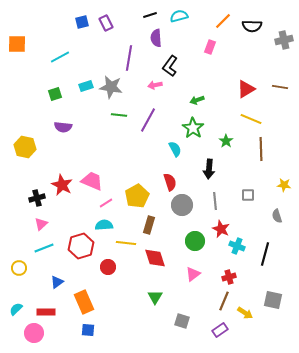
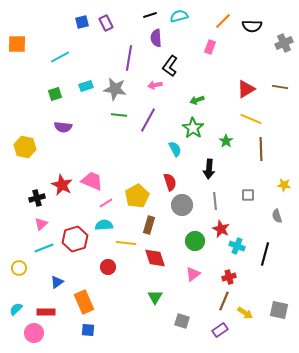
gray cross at (284, 40): moved 3 px down; rotated 12 degrees counterclockwise
gray star at (111, 87): moved 4 px right, 2 px down
red hexagon at (81, 246): moved 6 px left, 7 px up
gray square at (273, 300): moved 6 px right, 10 px down
